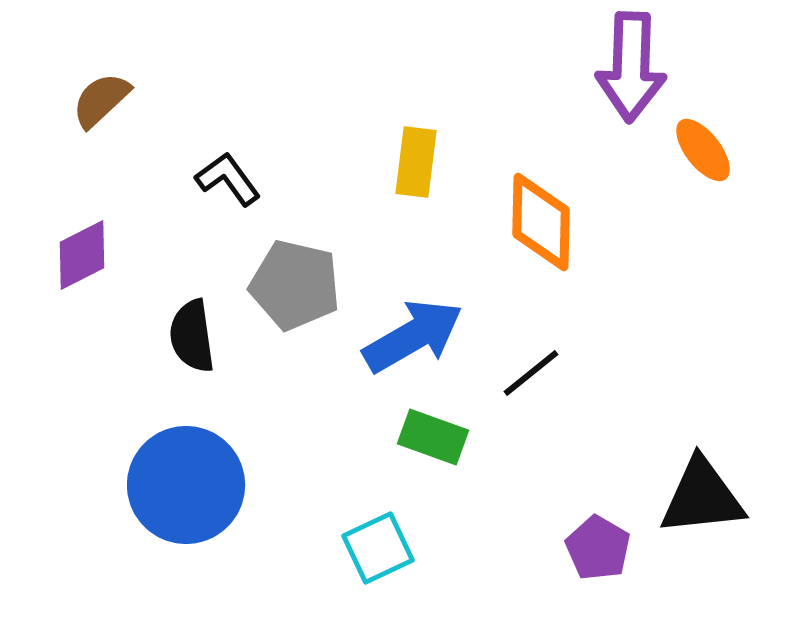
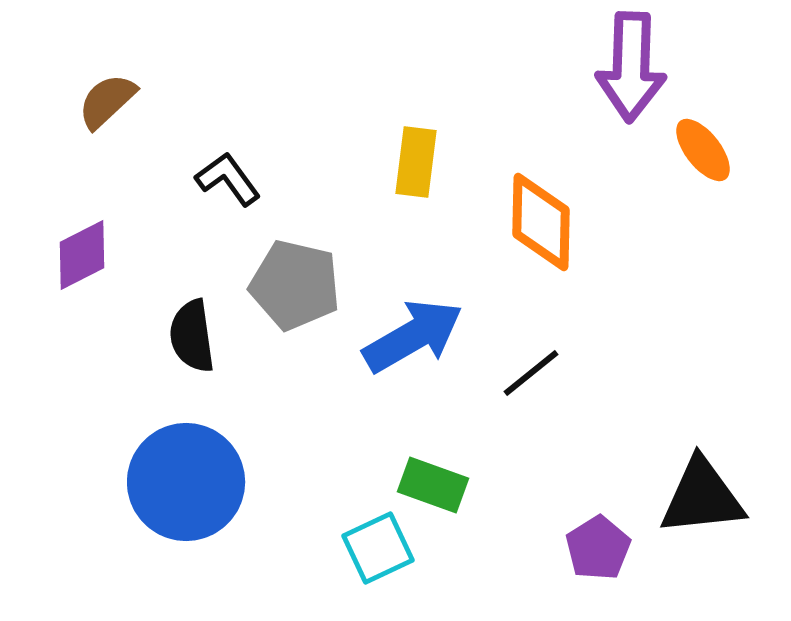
brown semicircle: moved 6 px right, 1 px down
green rectangle: moved 48 px down
blue circle: moved 3 px up
purple pentagon: rotated 10 degrees clockwise
